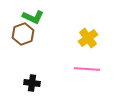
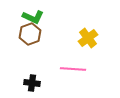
brown hexagon: moved 7 px right
pink line: moved 14 px left
